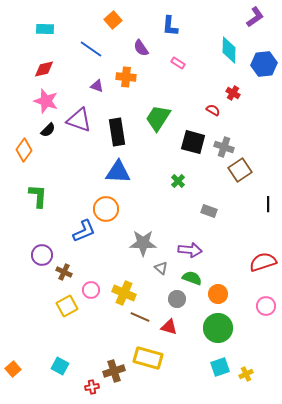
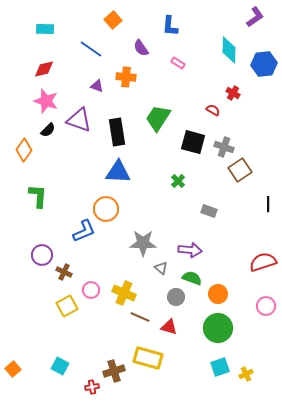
gray circle at (177, 299): moved 1 px left, 2 px up
